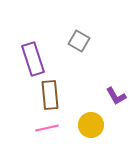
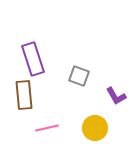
gray square: moved 35 px down; rotated 10 degrees counterclockwise
brown rectangle: moved 26 px left
yellow circle: moved 4 px right, 3 px down
